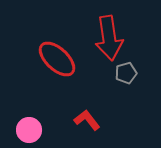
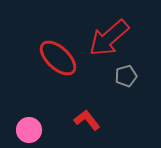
red arrow: rotated 57 degrees clockwise
red ellipse: moved 1 px right, 1 px up
gray pentagon: moved 3 px down
